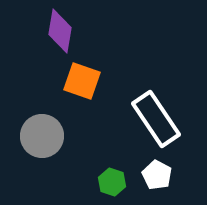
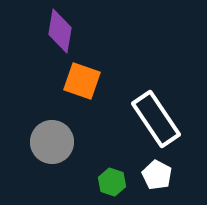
gray circle: moved 10 px right, 6 px down
